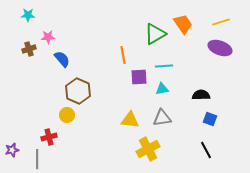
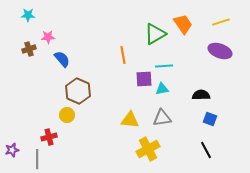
purple ellipse: moved 3 px down
purple square: moved 5 px right, 2 px down
